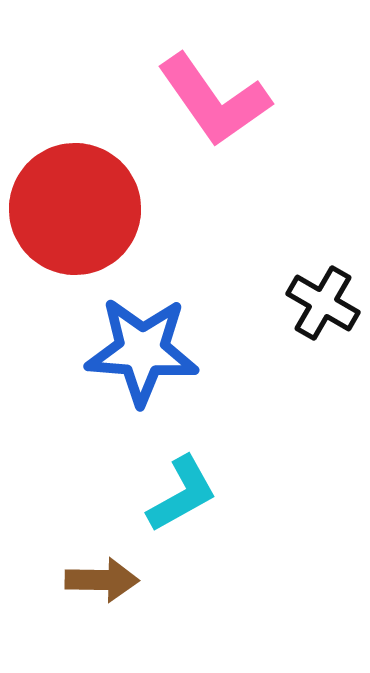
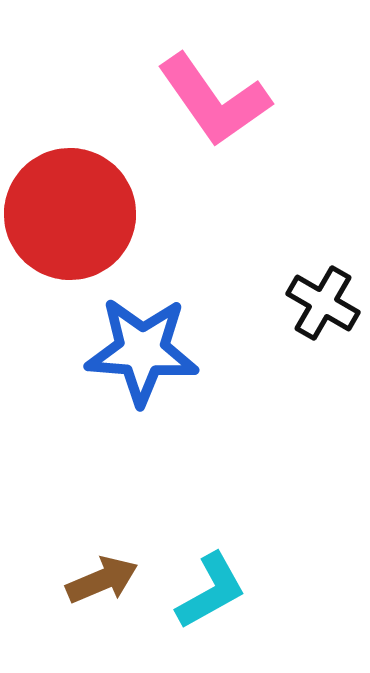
red circle: moved 5 px left, 5 px down
cyan L-shape: moved 29 px right, 97 px down
brown arrow: rotated 24 degrees counterclockwise
